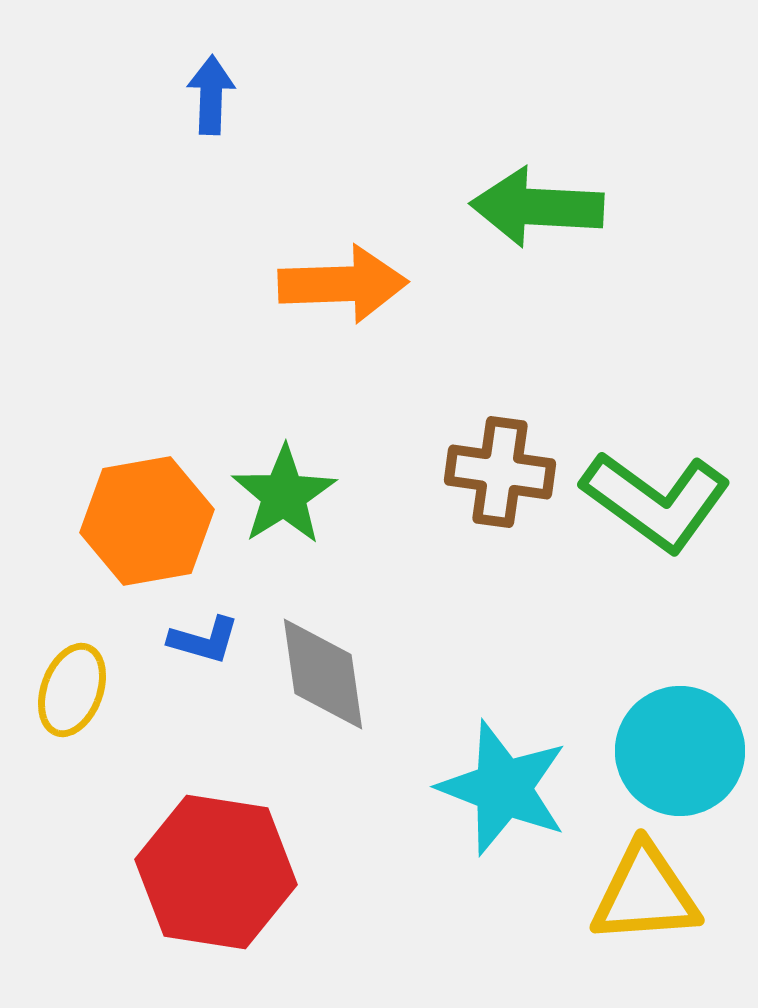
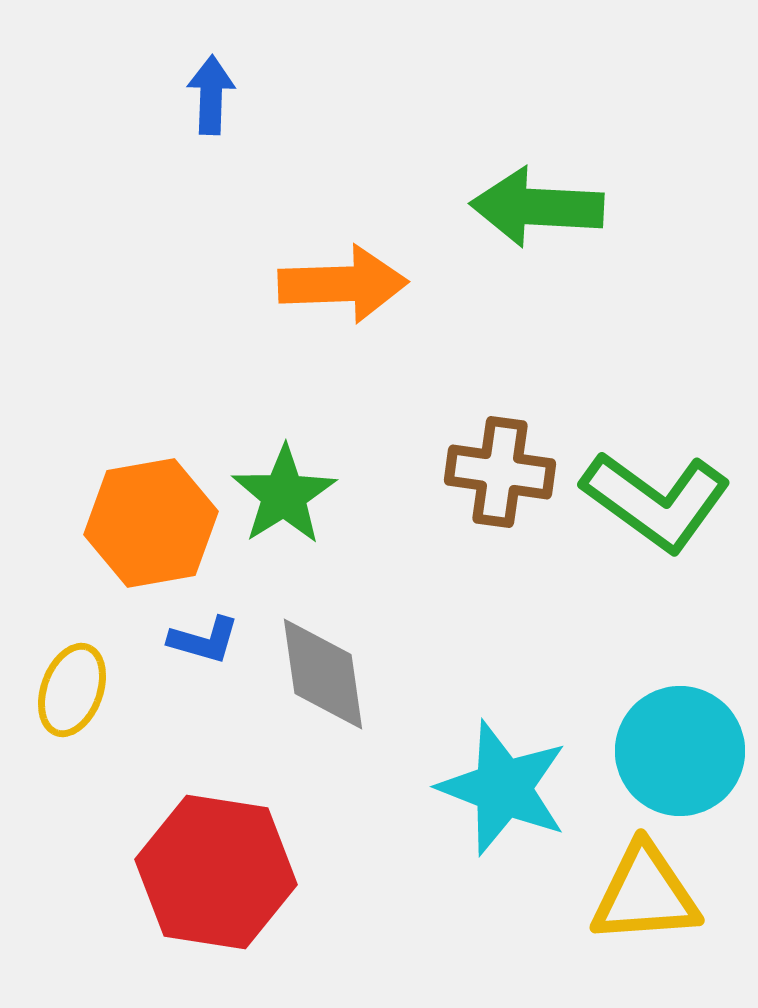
orange hexagon: moved 4 px right, 2 px down
